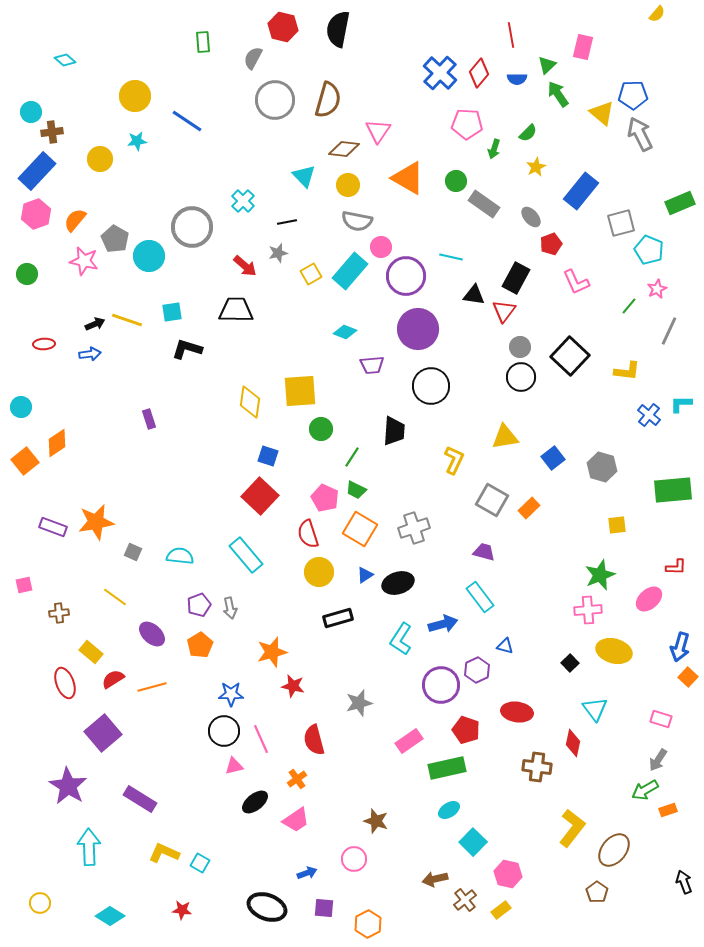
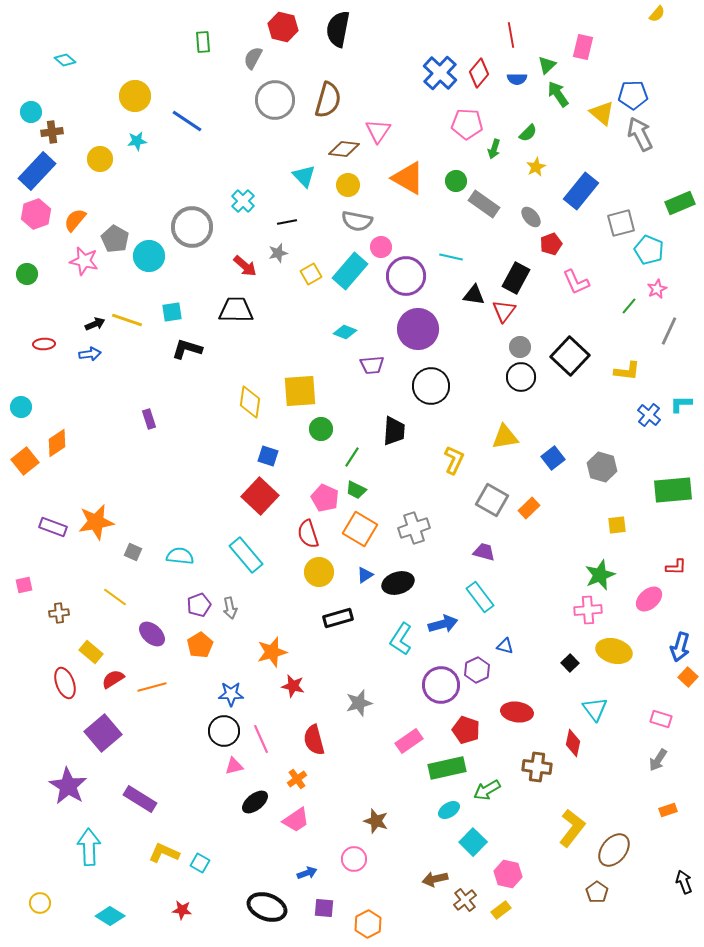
green arrow at (645, 790): moved 158 px left
